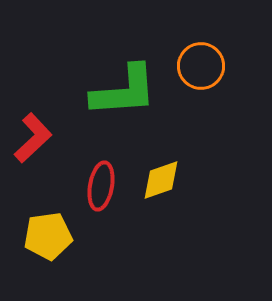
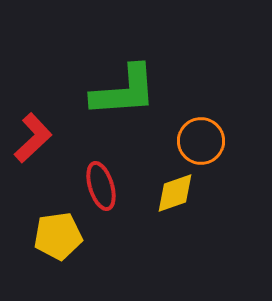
orange circle: moved 75 px down
yellow diamond: moved 14 px right, 13 px down
red ellipse: rotated 27 degrees counterclockwise
yellow pentagon: moved 10 px right
